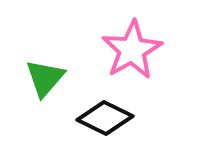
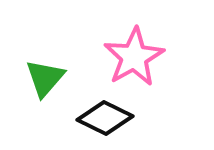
pink star: moved 2 px right, 7 px down
